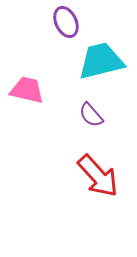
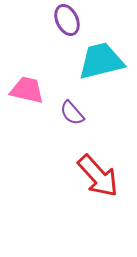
purple ellipse: moved 1 px right, 2 px up
purple semicircle: moved 19 px left, 2 px up
